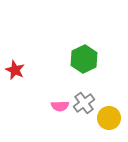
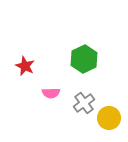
red star: moved 10 px right, 4 px up
pink semicircle: moved 9 px left, 13 px up
